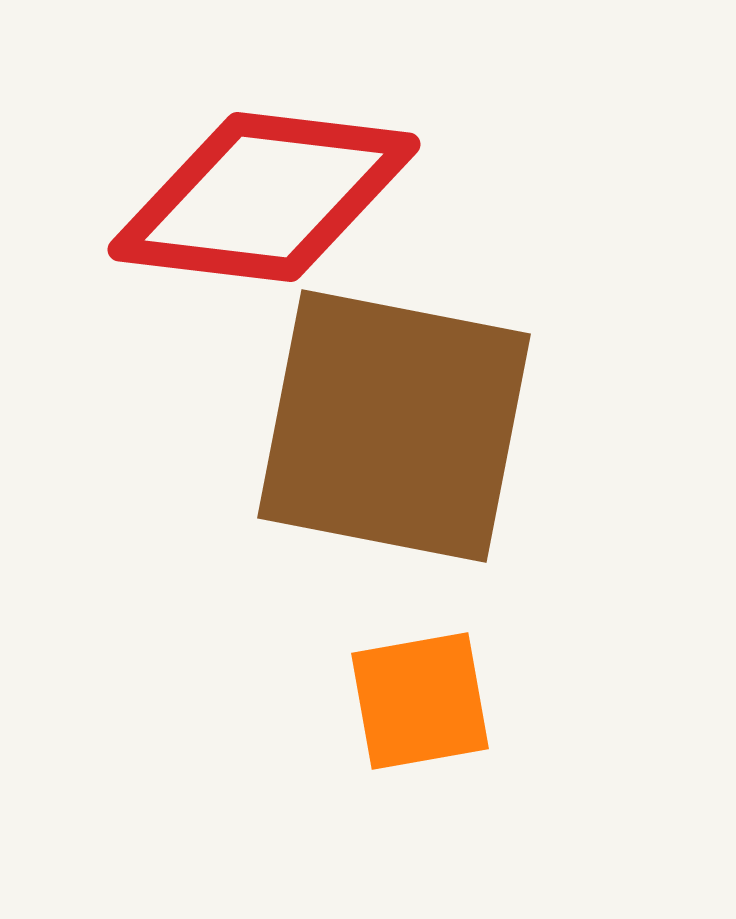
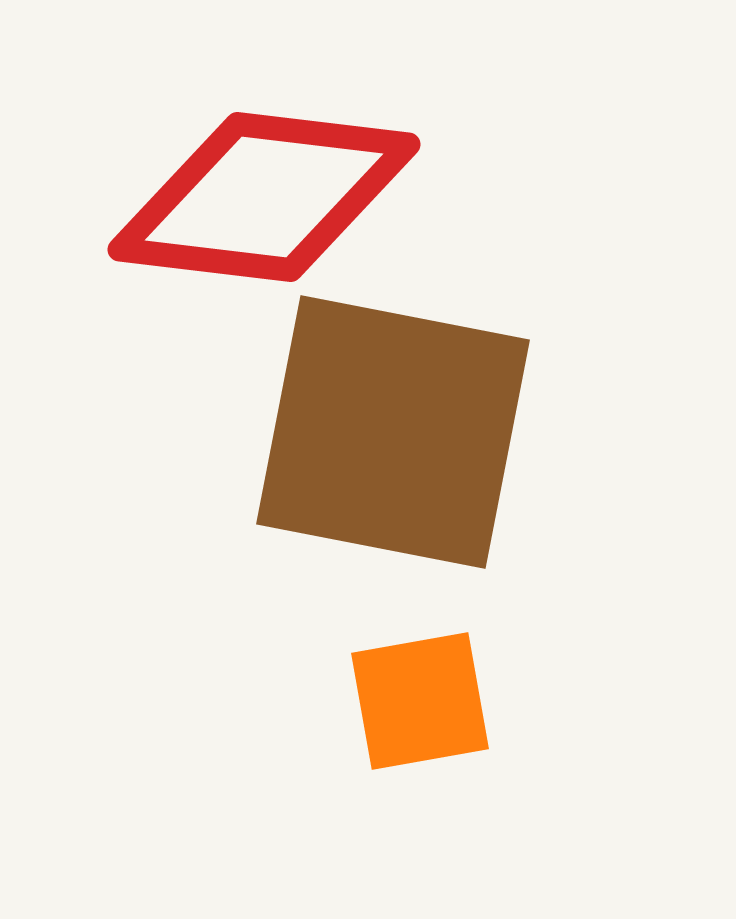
brown square: moved 1 px left, 6 px down
